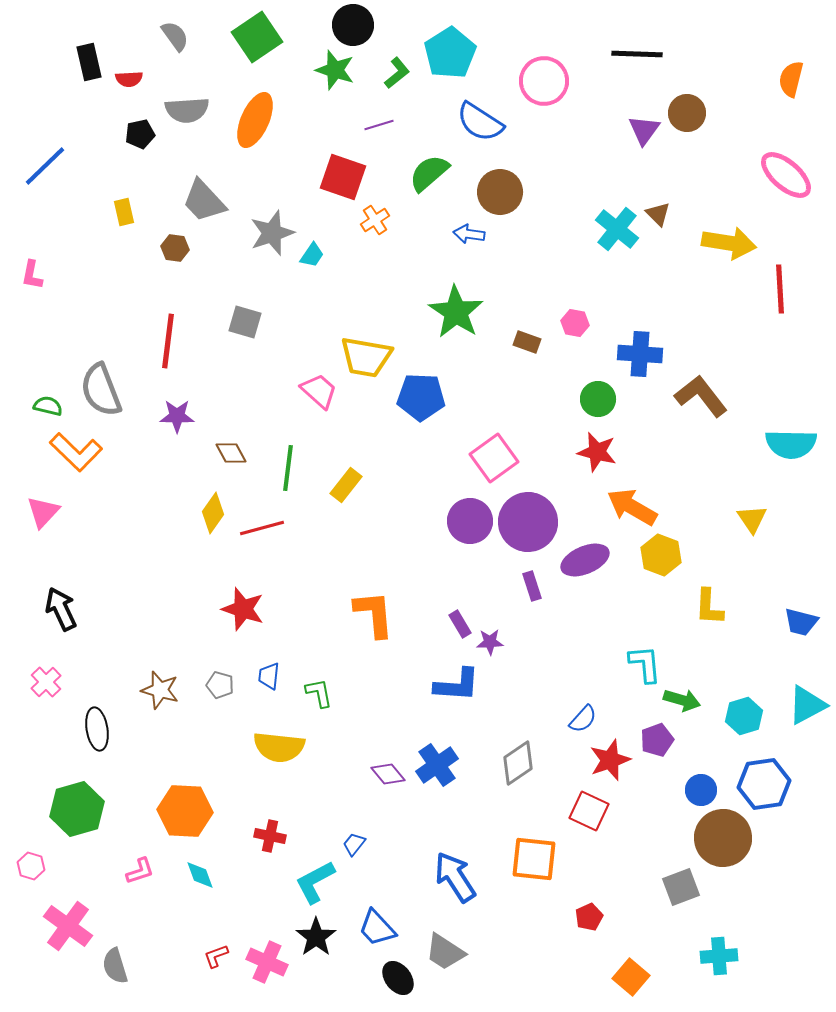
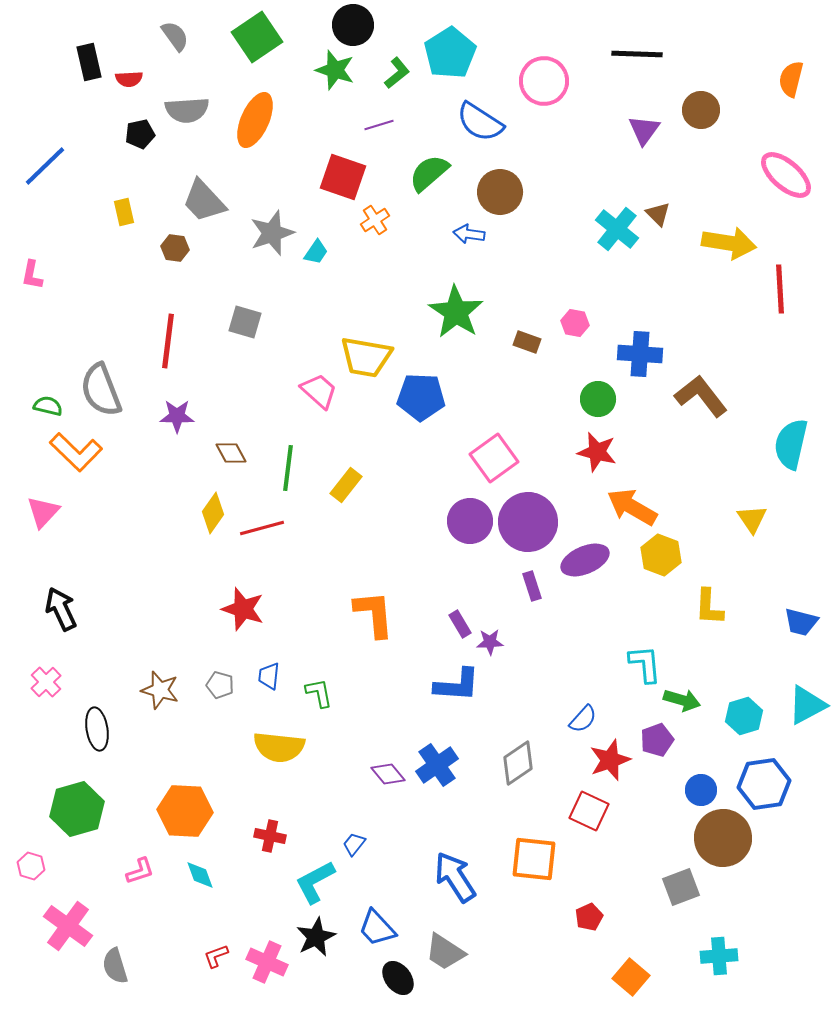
brown circle at (687, 113): moved 14 px right, 3 px up
cyan trapezoid at (312, 255): moved 4 px right, 3 px up
cyan semicircle at (791, 444): rotated 102 degrees clockwise
black star at (316, 937): rotated 9 degrees clockwise
